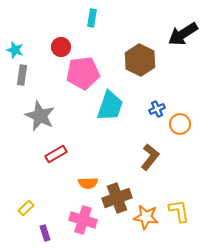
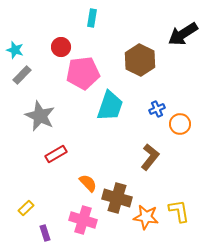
gray rectangle: rotated 36 degrees clockwise
orange semicircle: rotated 132 degrees counterclockwise
brown cross: rotated 36 degrees clockwise
